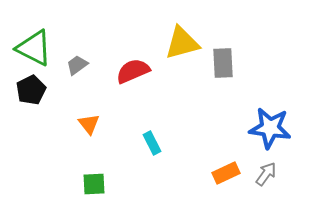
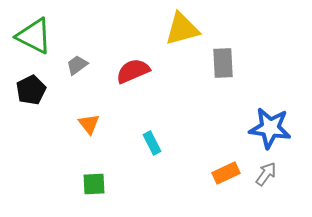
yellow triangle: moved 14 px up
green triangle: moved 12 px up
